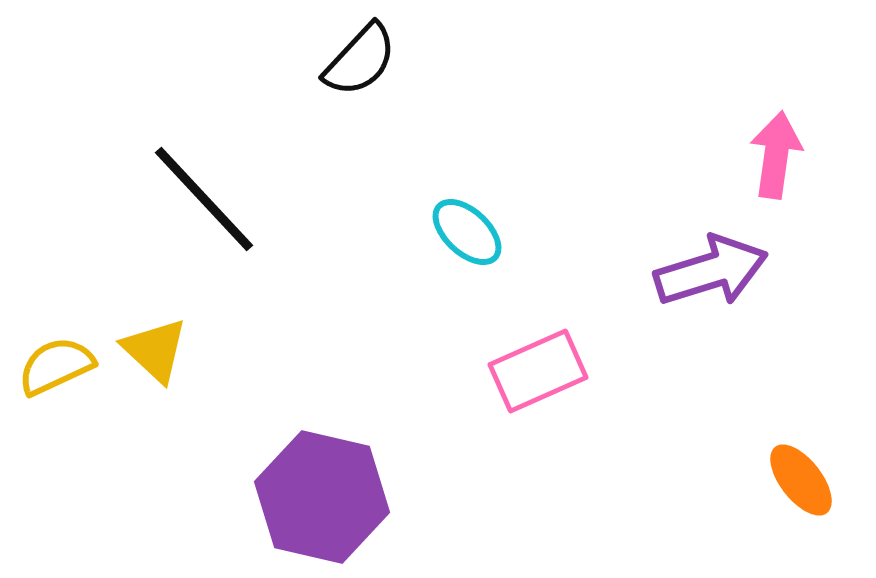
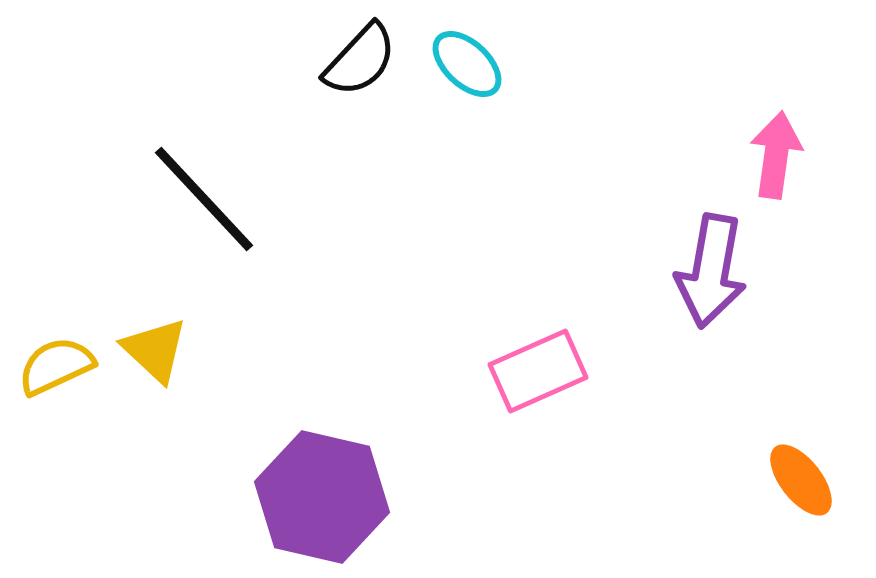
cyan ellipse: moved 168 px up
purple arrow: rotated 117 degrees clockwise
